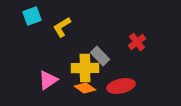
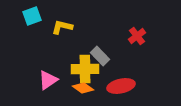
yellow L-shape: rotated 45 degrees clockwise
red cross: moved 6 px up
yellow cross: moved 1 px down
orange diamond: moved 2 px left
